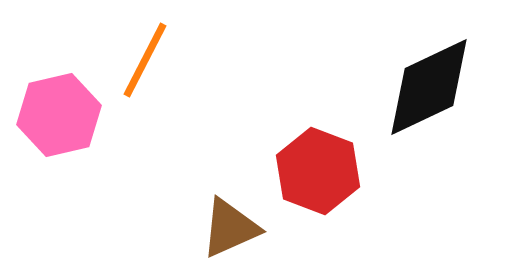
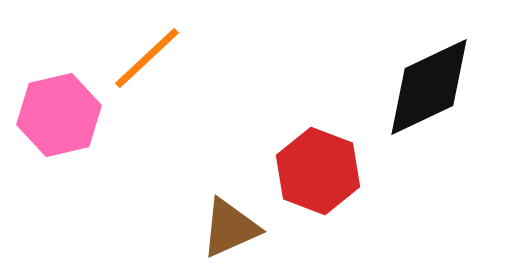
orange line: moved 2 px right, 2 px up; rotated 20 degrees clockwise
